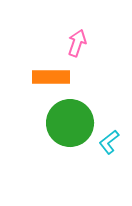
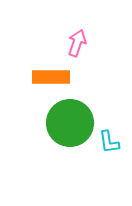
cyan L-shape: rotated 60 degrees counterclockwise
